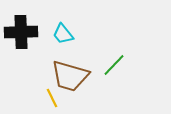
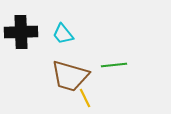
green line: rotated 40 degrees clockwise
yellow line: moved 33 px right
